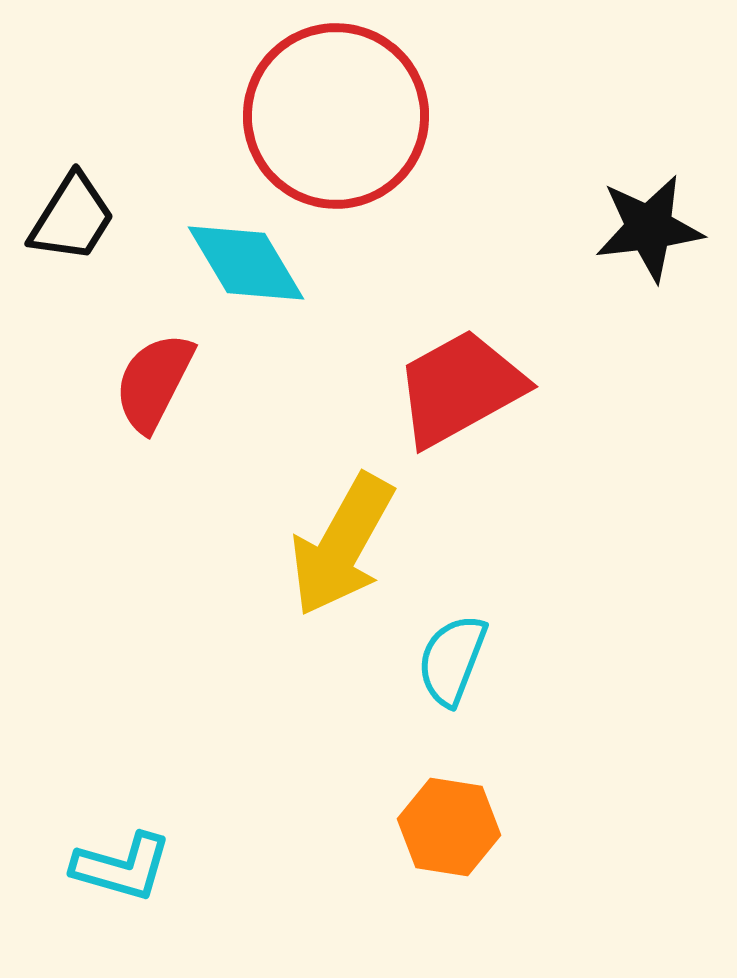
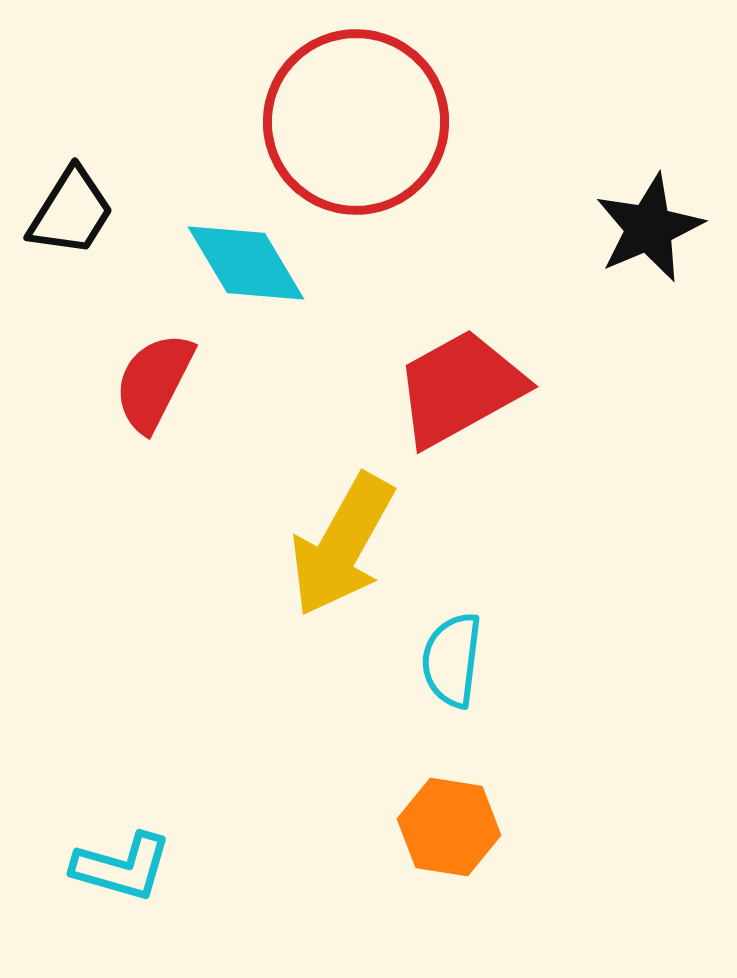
red circle: moved 20 px right, 6 px down
black trapezoid: moved 1 px left, 6 px up
black star: rotated 16 degrees counterclockwise
cyan semicircle: rotated 14 degrees counterclockwise
